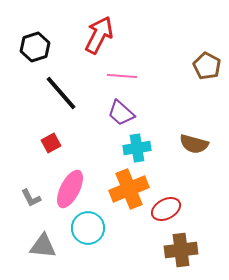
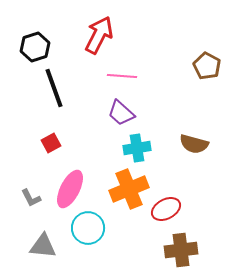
black line: moved 7 px left, 5 px up; rotated 21 degrees clockwise
